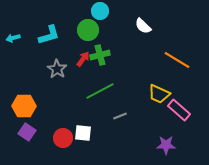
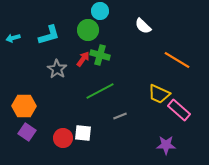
green cross: rotated 30 degrees clockwise
